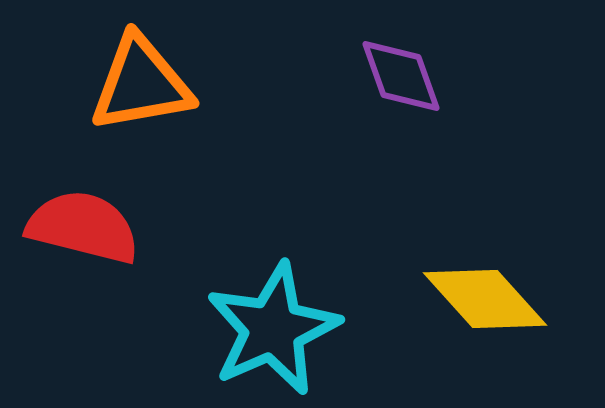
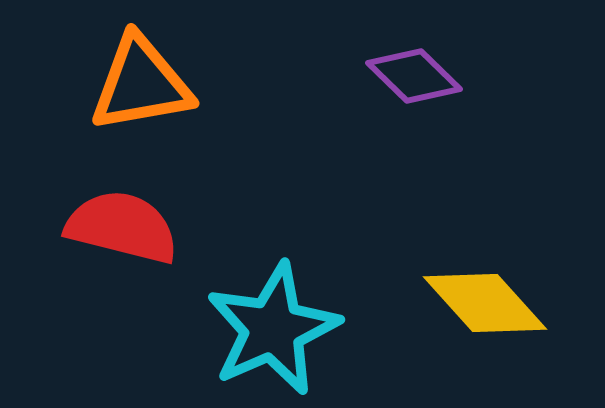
purple diamond: moved 13 px right; rotated 26 degrees counterclockwise
red semicircle: moved 39 px right
yellow diamond: moved 4 px down
